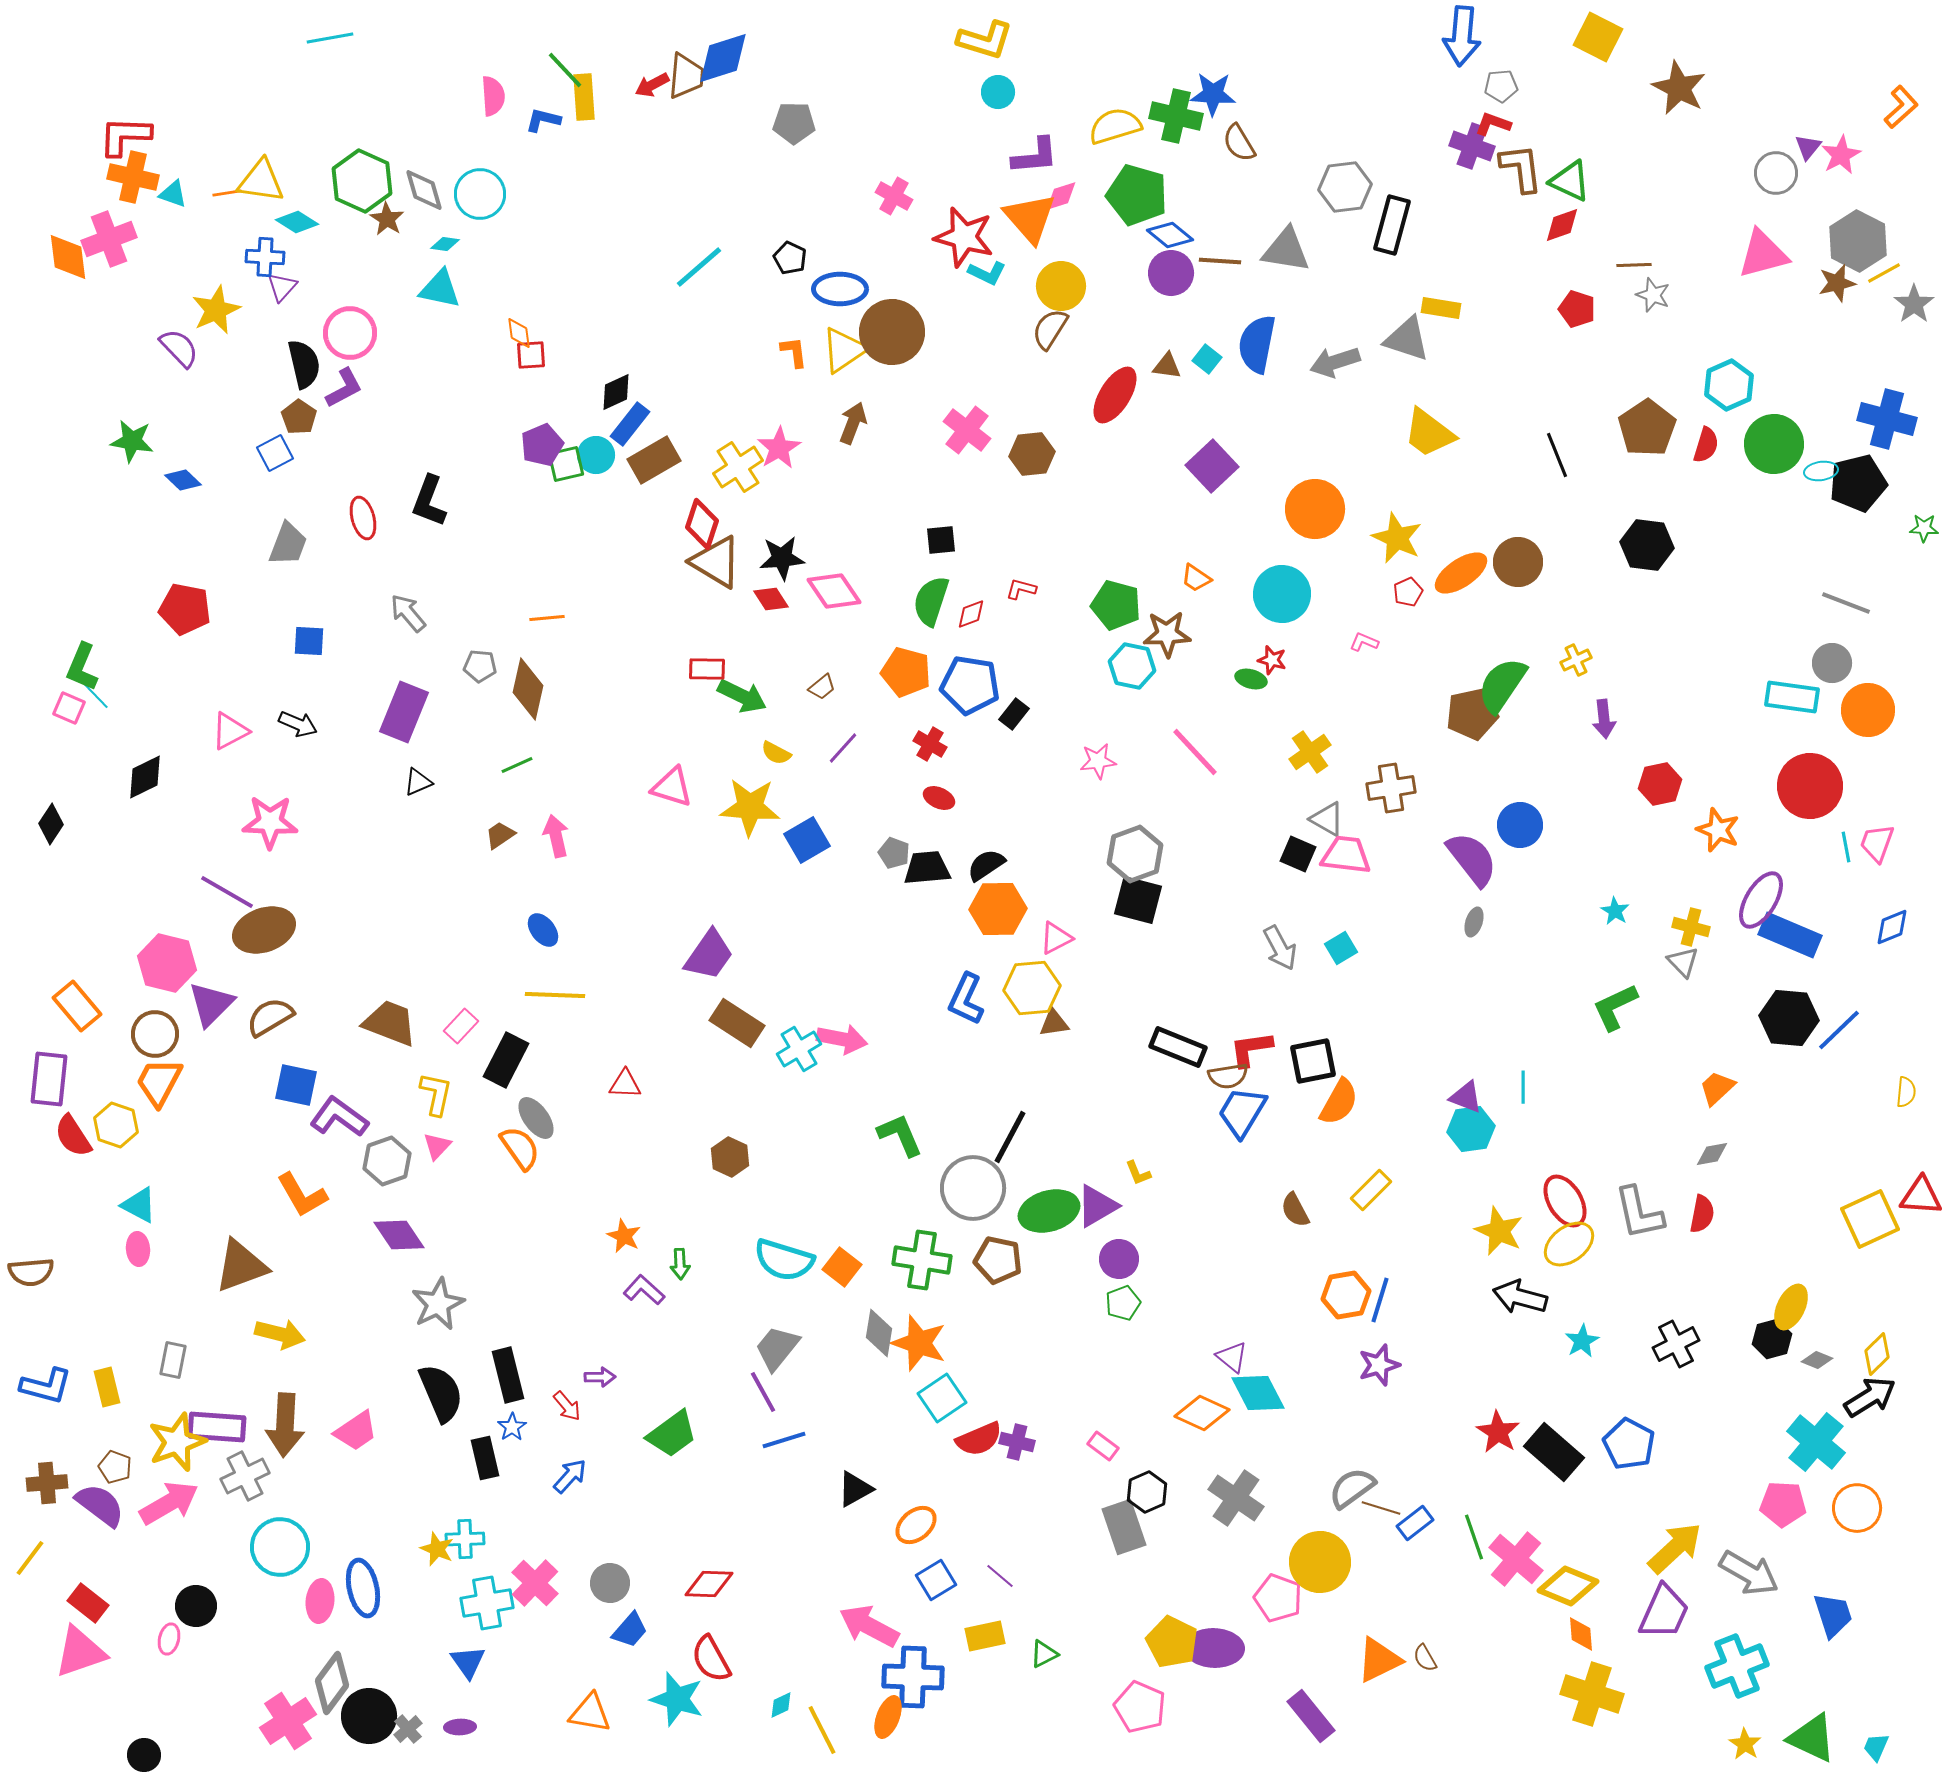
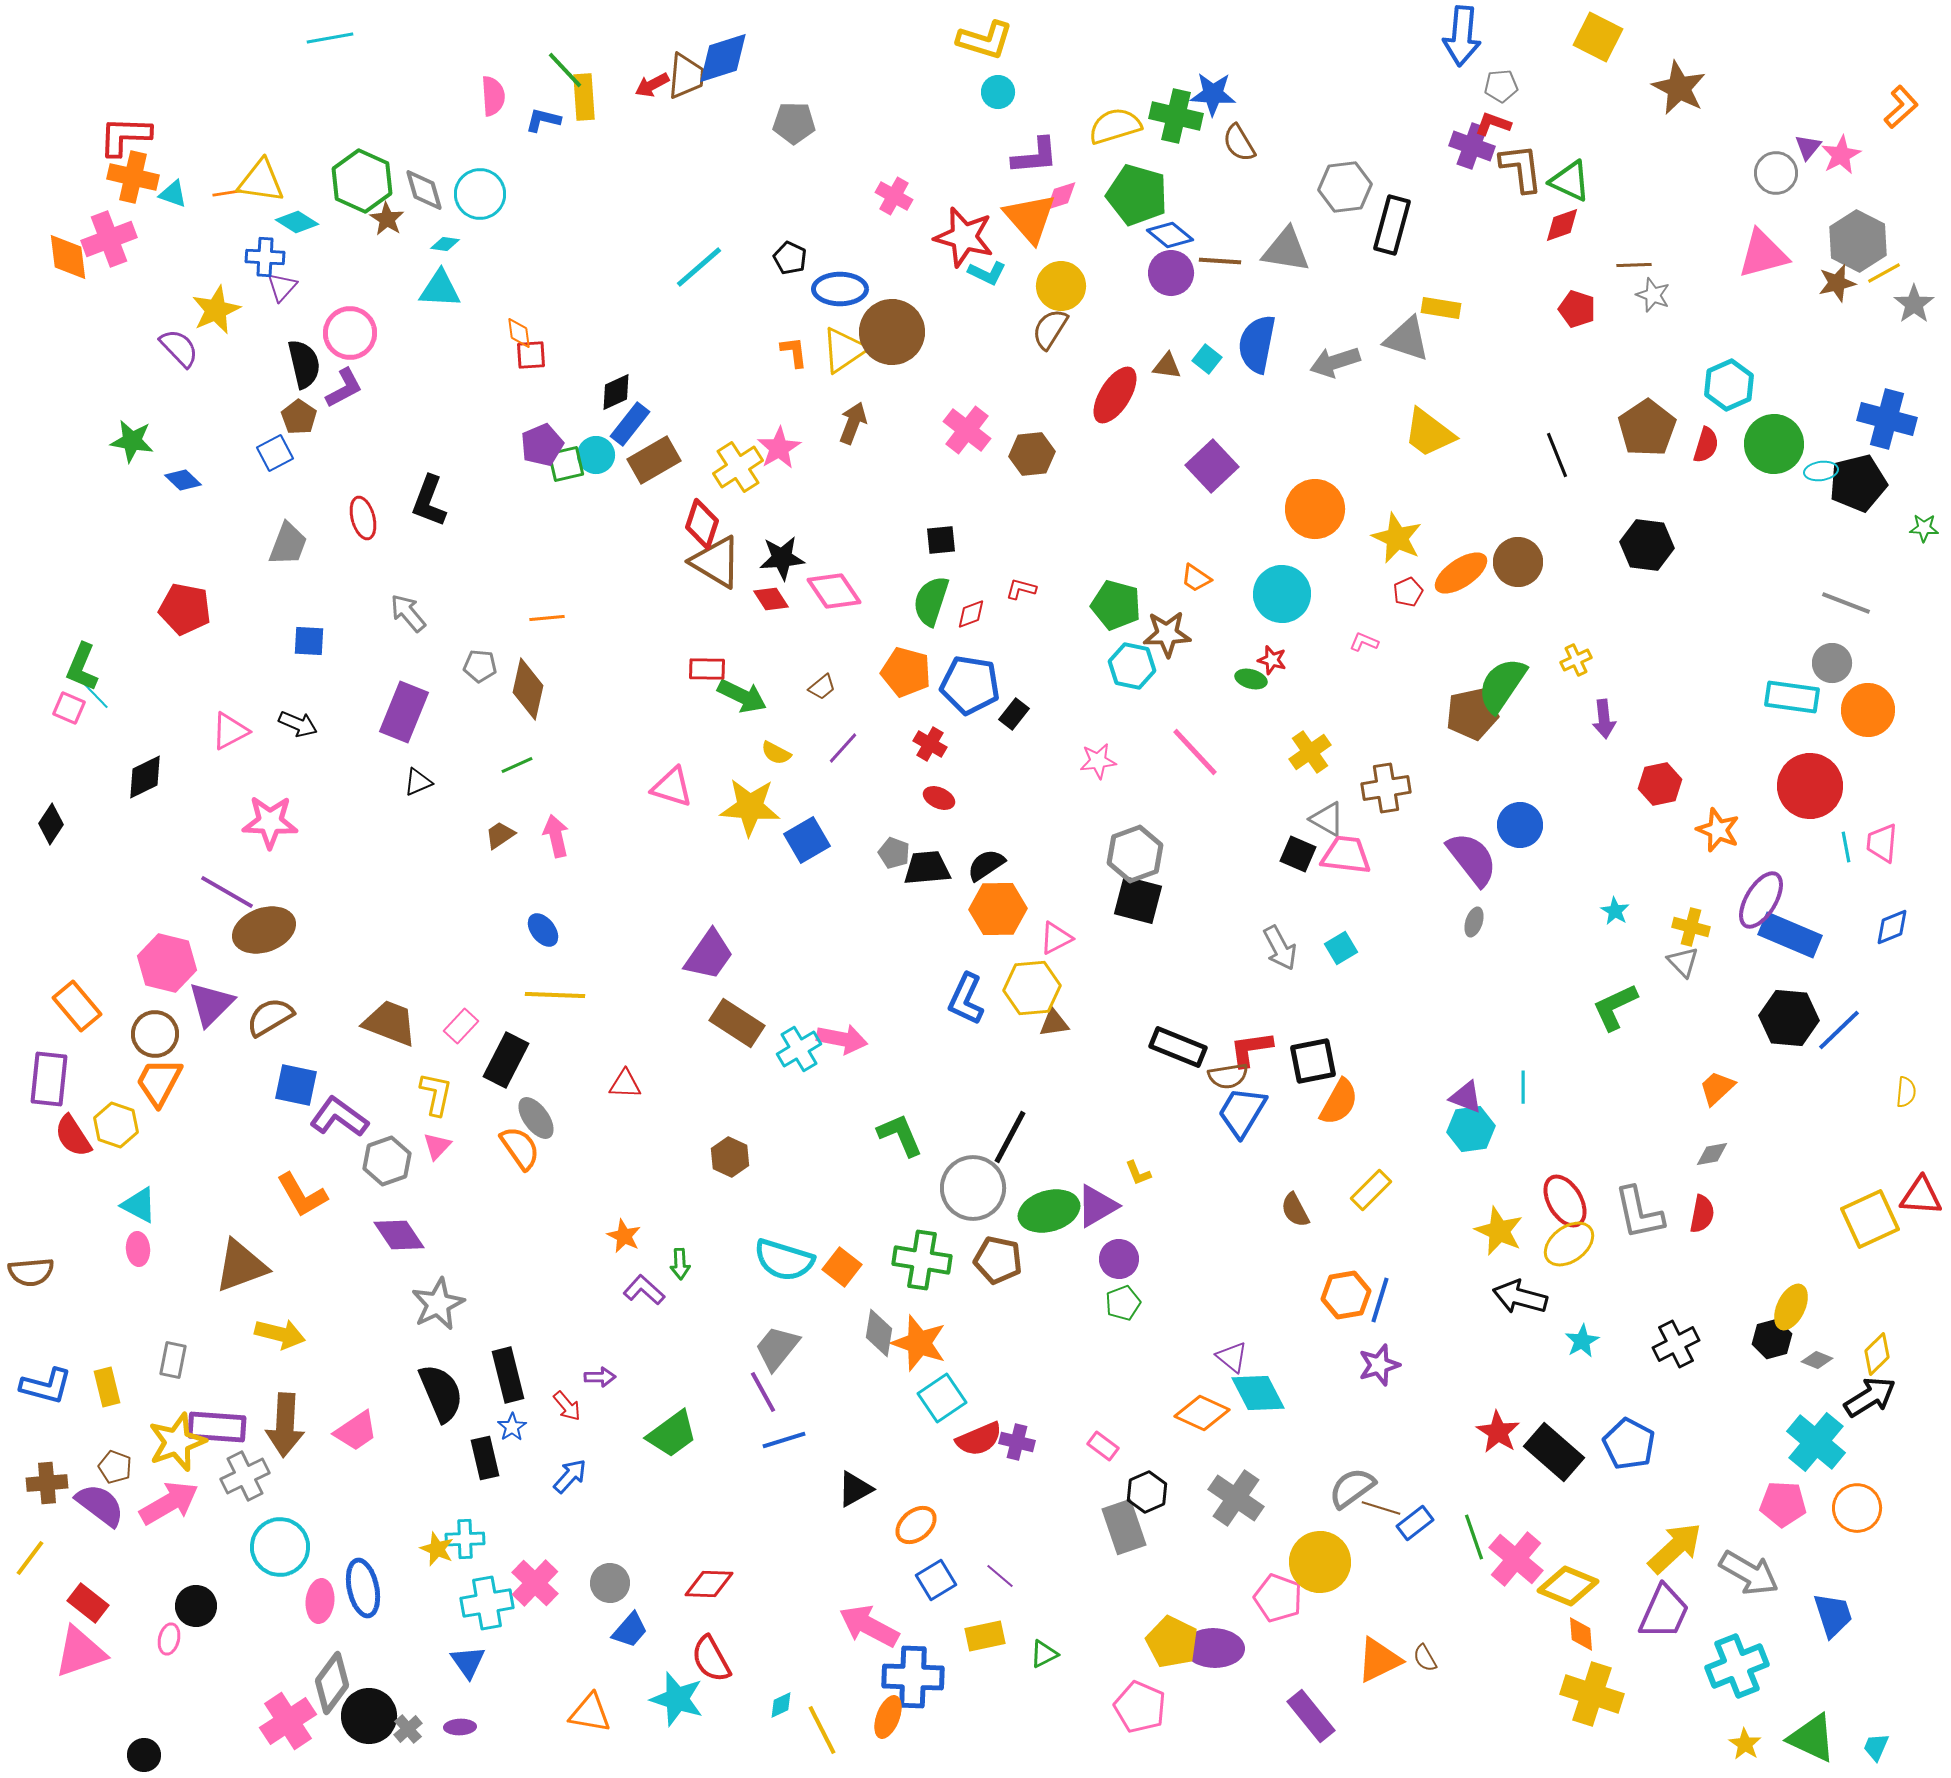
cyan triangle at (440, 289): rotated 9 degrees counterclockwise
brown cross at (1391, 788): moved 5 px left
pink trapezoid at (1877, 843): moved 5 px right; rotated 15 degrees counterclockwise
